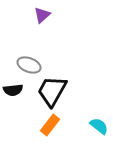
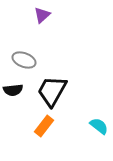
gray ellipse: moved 5 px left, 5 px up
orange rectangle: moved 6 px left, 1 px down
